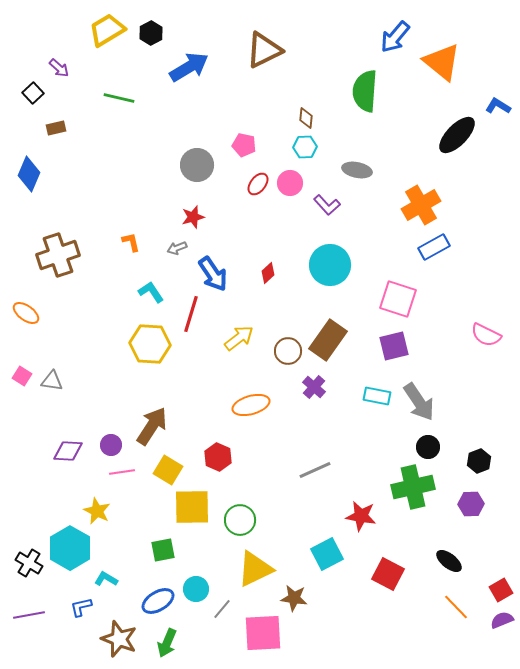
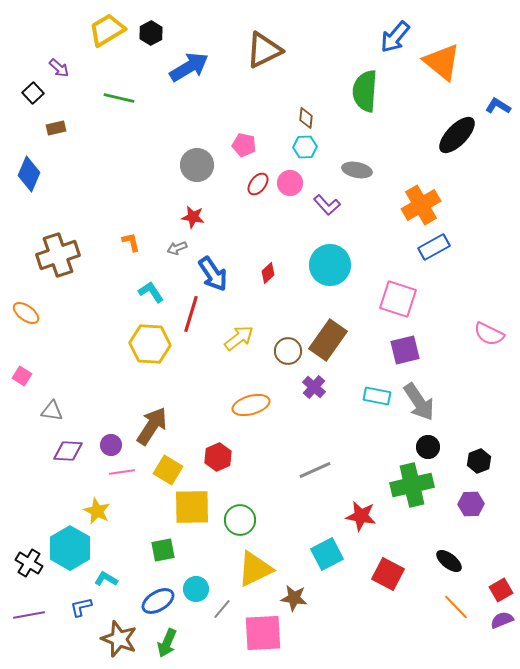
red star at (193, 217): rotated 25 degrees clockwise
pink semicircle at (486, 335): moved 3 px right, 1 px up
purple square at (394, 346): moved 11 px right, 4 px down
gray triangle at (52, 381): moved 30 px down
red hexagon at (218, 457): rotated 12 degrees clockwise
green cross at (413, 487): moved 1 px left, 2 px up
